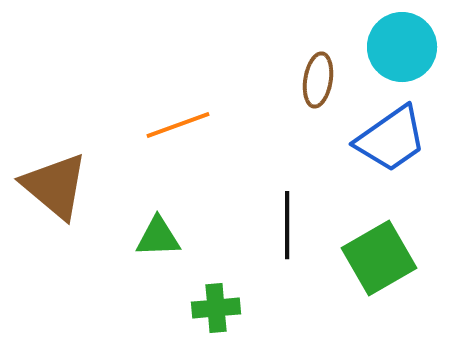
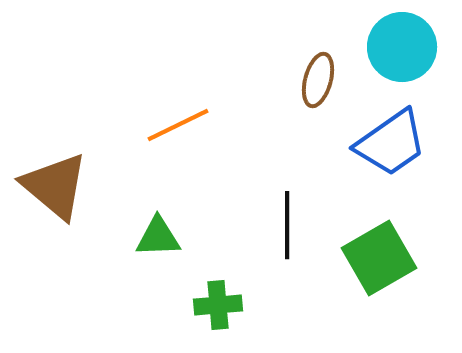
brown ellipse: rotated 6 degrees clockwise
orange line: rotated 6 degrees counterclockwise
blue trapezoid: moved 4 px down
green cross: moved 2 px right, 3 px up
